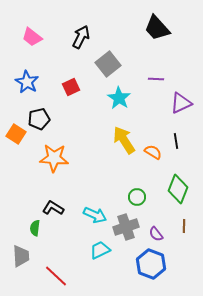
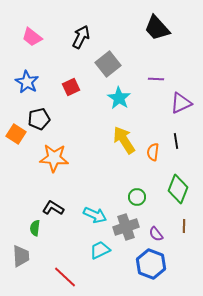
orange semicircle: rotated 114 degrees counterclockwise
red line: moved 9 px right, 1 px down
